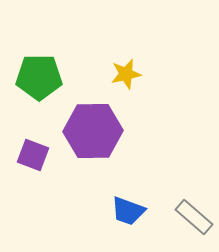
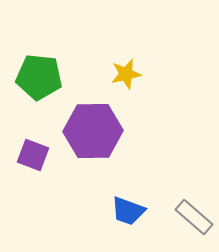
green pentagon: rotated 6 degrees clockwise
